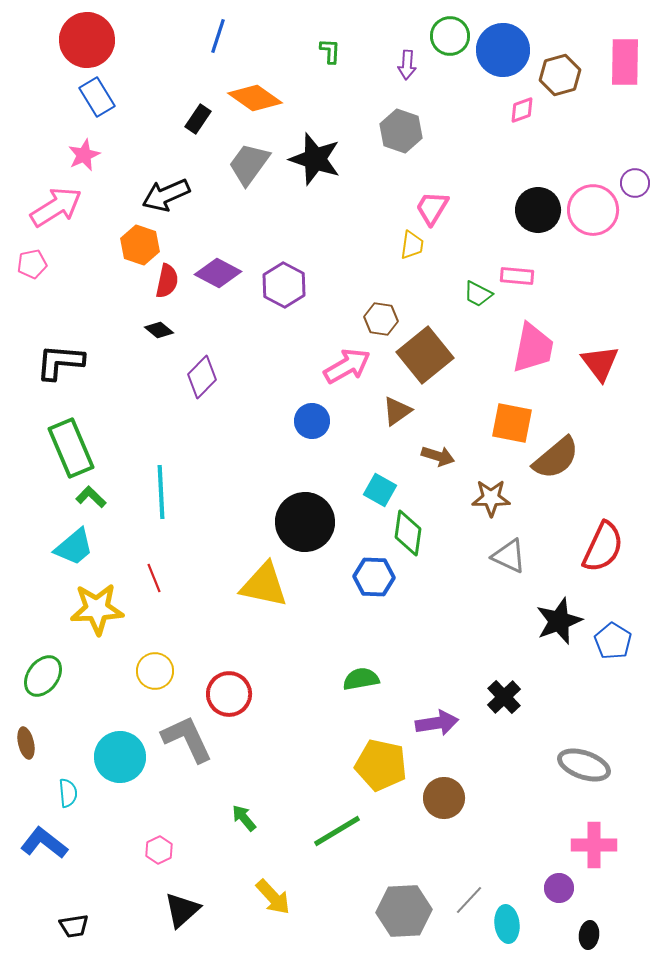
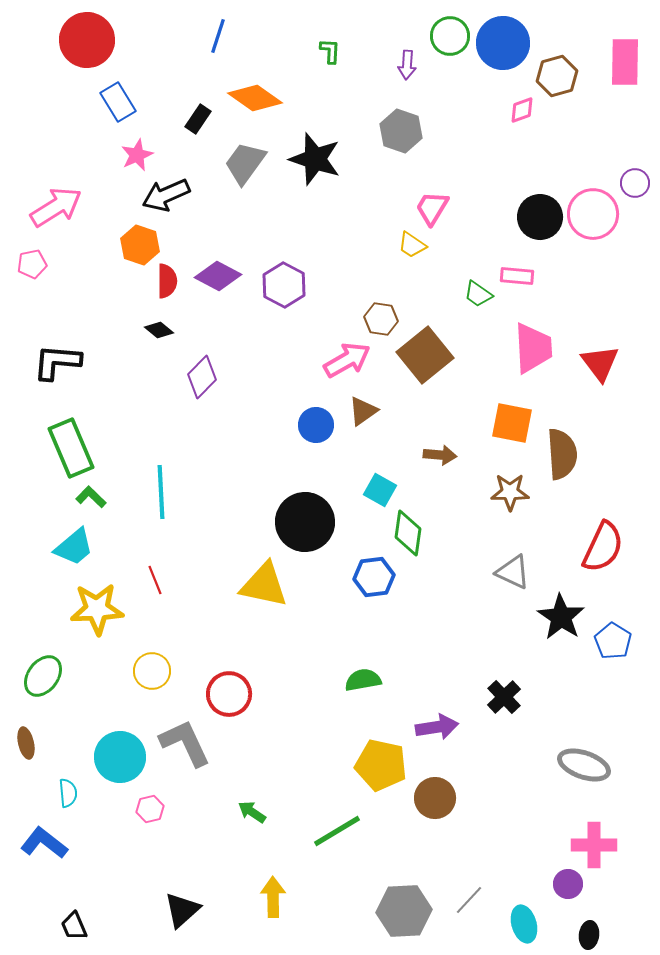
blue circle at (503, 50): moved 7 px up
brown hexagon at (560, 75): moved 3 px left, 1 px down
blue rectangle at (97, 97): moved 21 px right, 5 px down
pink star at (84, 155): moved 53 px right
gray trapezoid at (249, 164): moved 4 px left, 1 px up
black circle at (538, 210): moved 2 px right, 7 px down
pink circle at (593, 210): moved 4 px down
yellow trapezoid at (412, 245): rotated 116 degrees clockwise
purple diamond at (218, 273): moved 3 px down
red semicircle at (167, 281): rotated 12 degrees counterclockwise
green trapezoid at (478, 294): rotated 8 degrees clockwise
pink trapezoid at (533, 348): rotated 14 degrees counterclockwise
black L-shape at (60, 362): moved 3 px left
pink arrow at (347, 366): moved 6 px up
brown triangle at (397, 411): moved 34 px left
blue circle at (312, 421): moved 4 px right, 4 px down
brown arrow at (438, 456): moved 2 px right, 1 px up; rotated 12 degrees counterclockwise
brown semicircle at (556, 458): moved 6 px right, 4 px up; rotated 54 degrees counterclockwise
brown star at (491, 498): moved 19 px right, 6 px up
gray triangle at (509, 556): moved 4 px right, 16 px down
blue hexagon at (374, 577): rotated 9 degrees counterclockwise
red line at (154, 578): moved 1 px right, 2 px down
black star at (559, 621): moved 2 px right, 4 px up; rotated 18 degrees counterclockwise
yellow circle at (155, 671): moved 3 px left
green semicircle at (361, 679): moved 2 px right, 1 px down
purple arrow at (437, 723): moved 4 px down
gray L-shape at (187, 739): moved 2 px left, 4 px down
brown circle at (444, 798): moved 9 px left
green arrow at (244, 818): moved 8 px right, 6 px up; rotated 16 degrees counterclockwise
pink hexagon at (159, 850): moved 9 px left, 41 px up; rotated 12 degrees clockwise
purple circle at (559, 888): moved 9 px right, 4 px up
yellow arrow at (273, 897): rotated 138 degrees counterclockwise
cyan ellipse at (507, 924): moved 17 px right; rotated 9 degrees counterclockwise
black trapezoid at (74, 926): rotated 76 degrees clockwise
